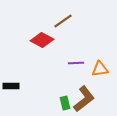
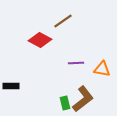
red diamond: moved 2 px left
orange triangle: moved 2 px right; rotated 18 degrees clockwise
brown L-shape: moved 1 px left
